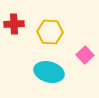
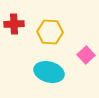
pink square: moved 1 px right
